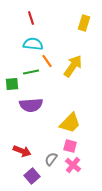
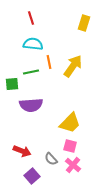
orange line: moved 2 px right, 1 px down; rotated 24 degrees clockwise
gray semicircle: rotated 80 degrees counterclockwise
